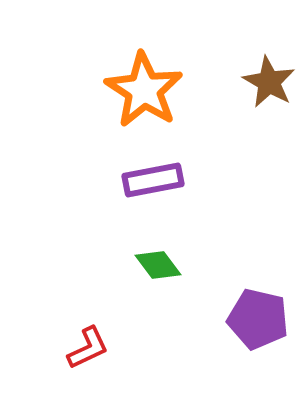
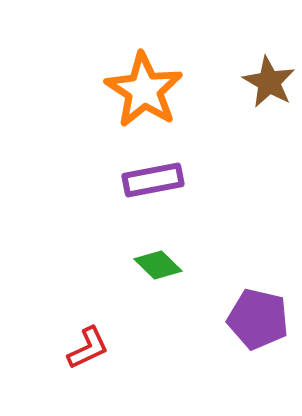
green diamond: rotated 9 degrees counterclockwise
